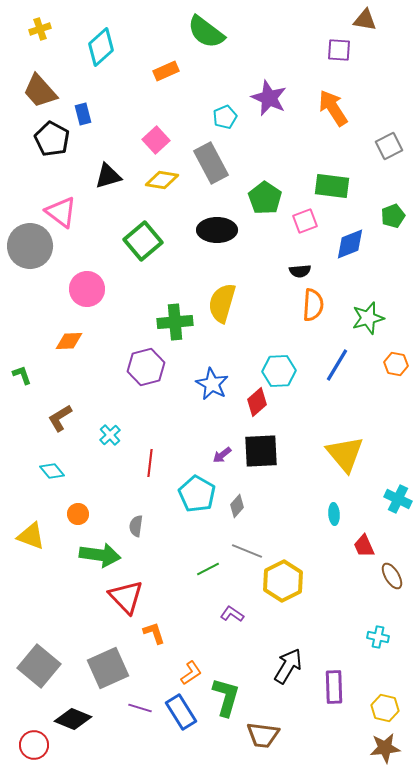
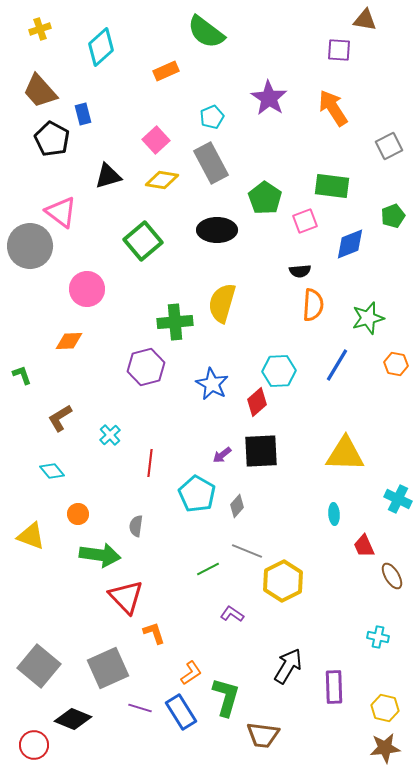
purple star at (269, 98): rotated 9 degrees clockwise
cyan pentagon at (225, 117): moved 13 px left
yellow triangle at (345, 454): rotated 48 degrees counterclockwise
